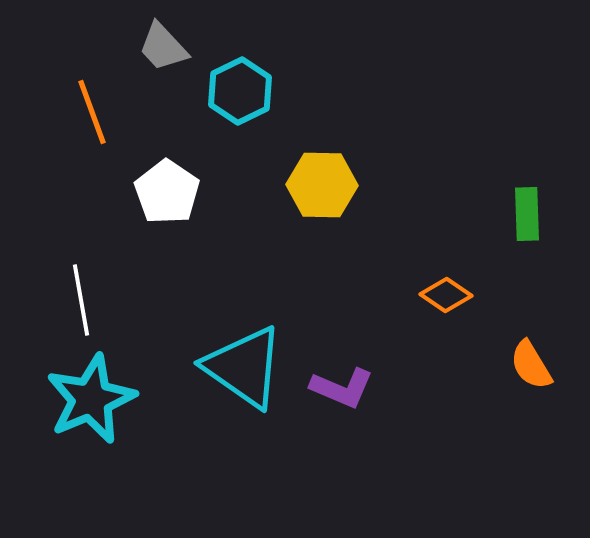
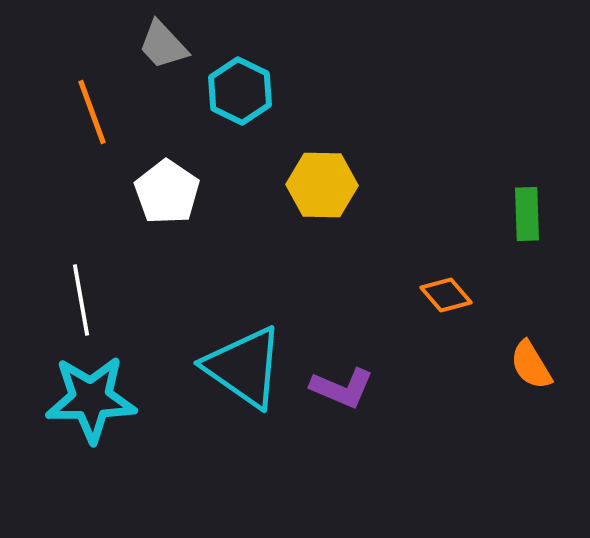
gray trapezoid: moved 2 px up
cyan hexagon: rotated 8 degrees counterclockwise
orange diamond: rotated 15 degrees clockwise
cyan star: rotated 22 degrees clockwise
